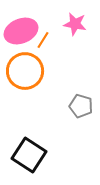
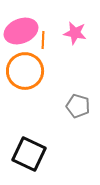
pink star: moved 9 px down
orange line: rotated 30 degrees counterclockwise
gray pentagon: moved 3 px left
black square: moved 1 px up; rotated 8 degrees counterclockwise
